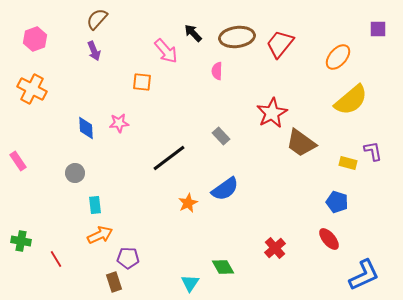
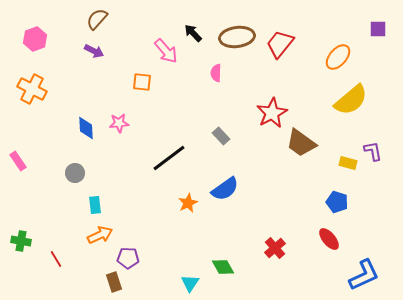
purple arrow: rotated 42 degrees counterclockwise
pink semicircle: moved 1 px left, 2 px down
